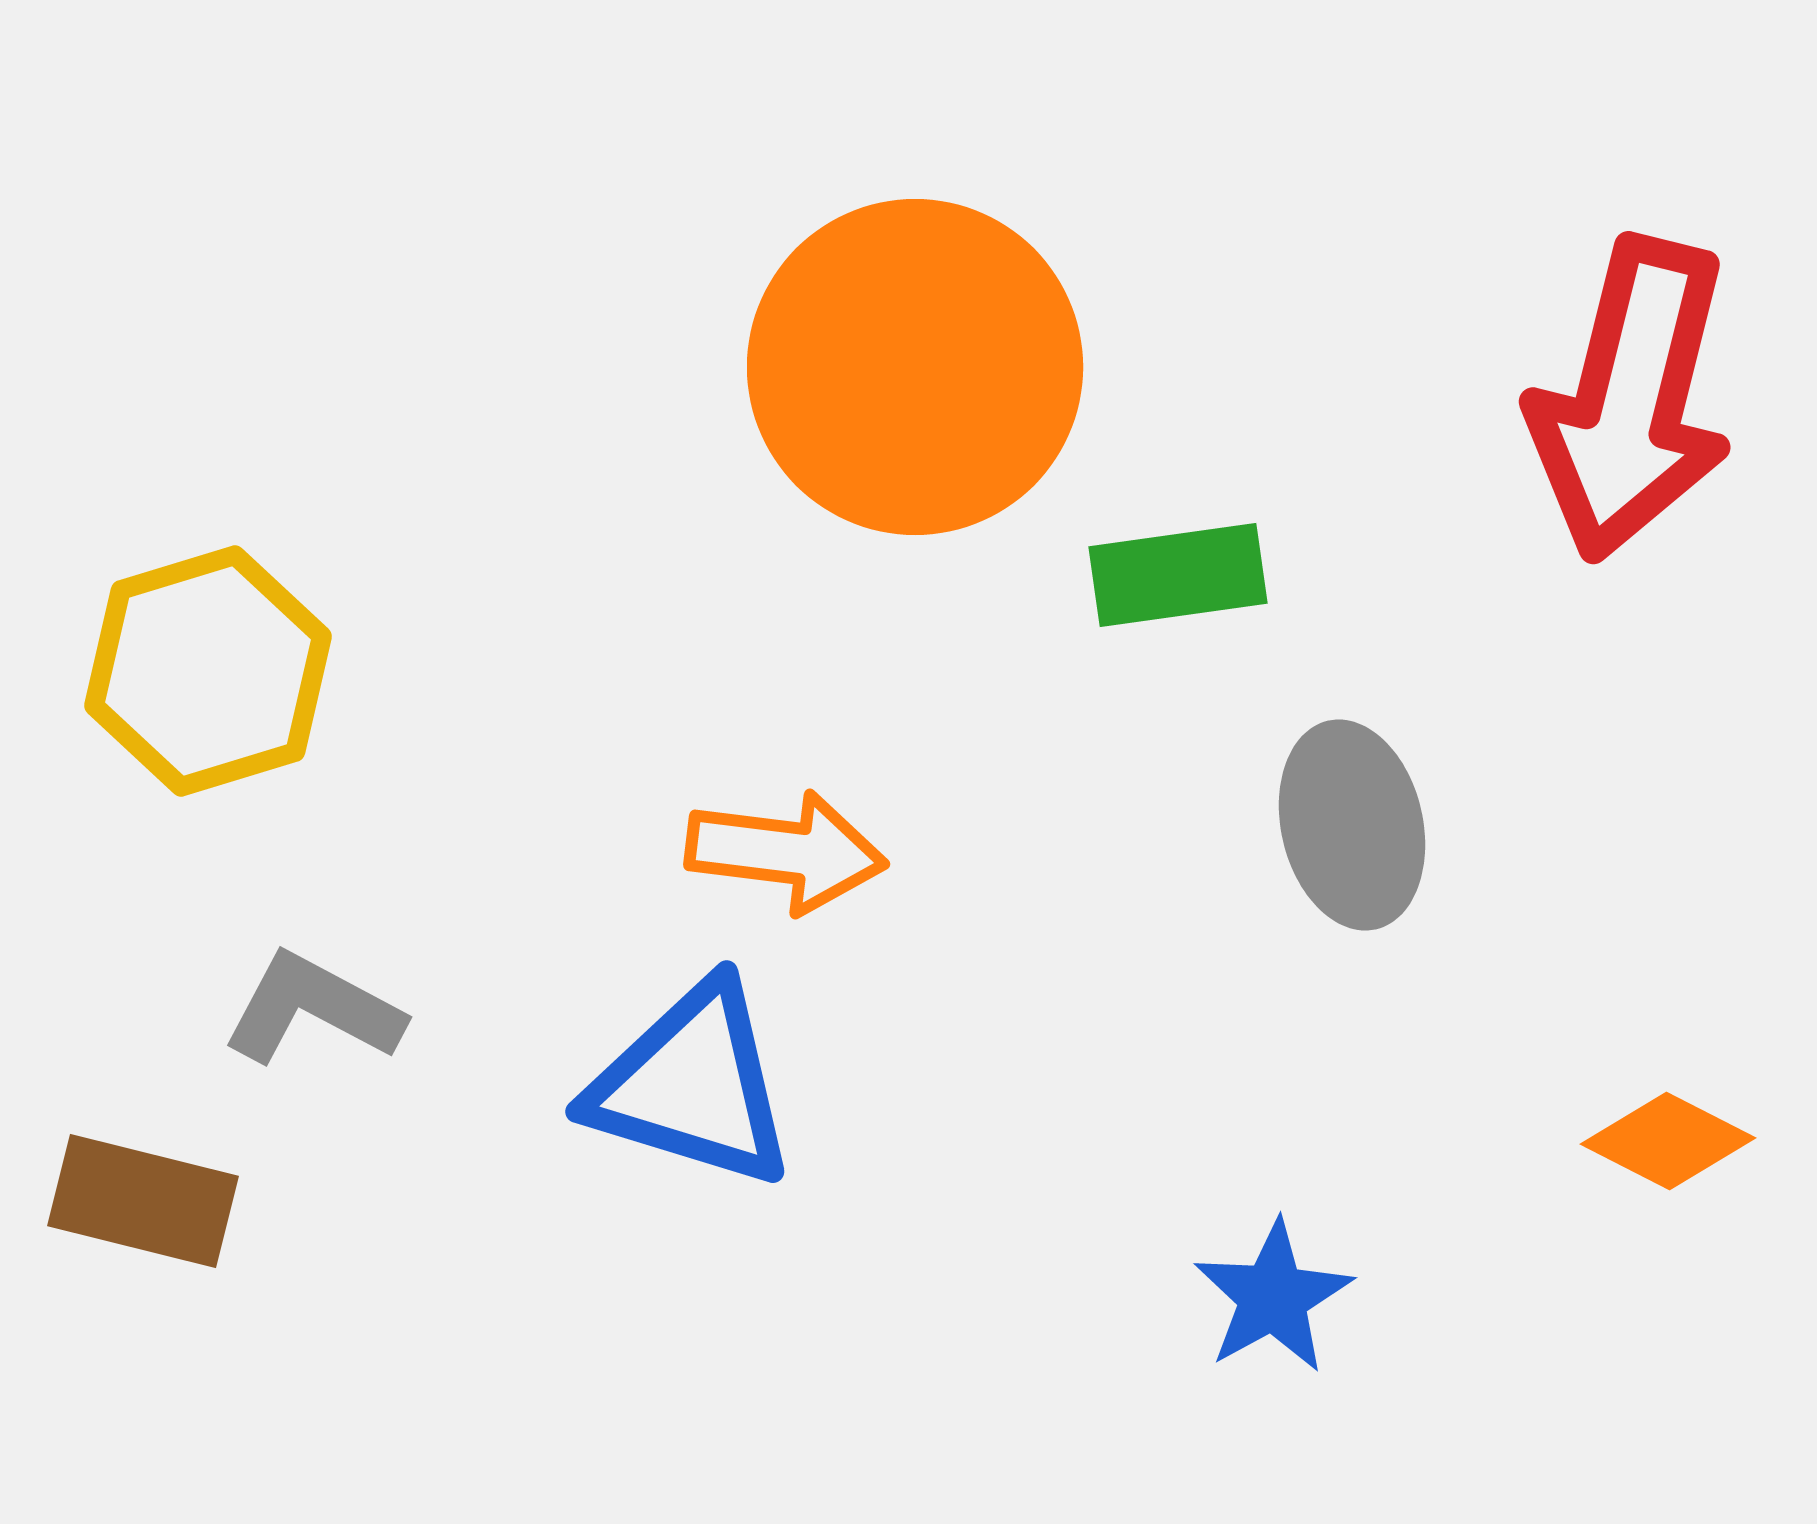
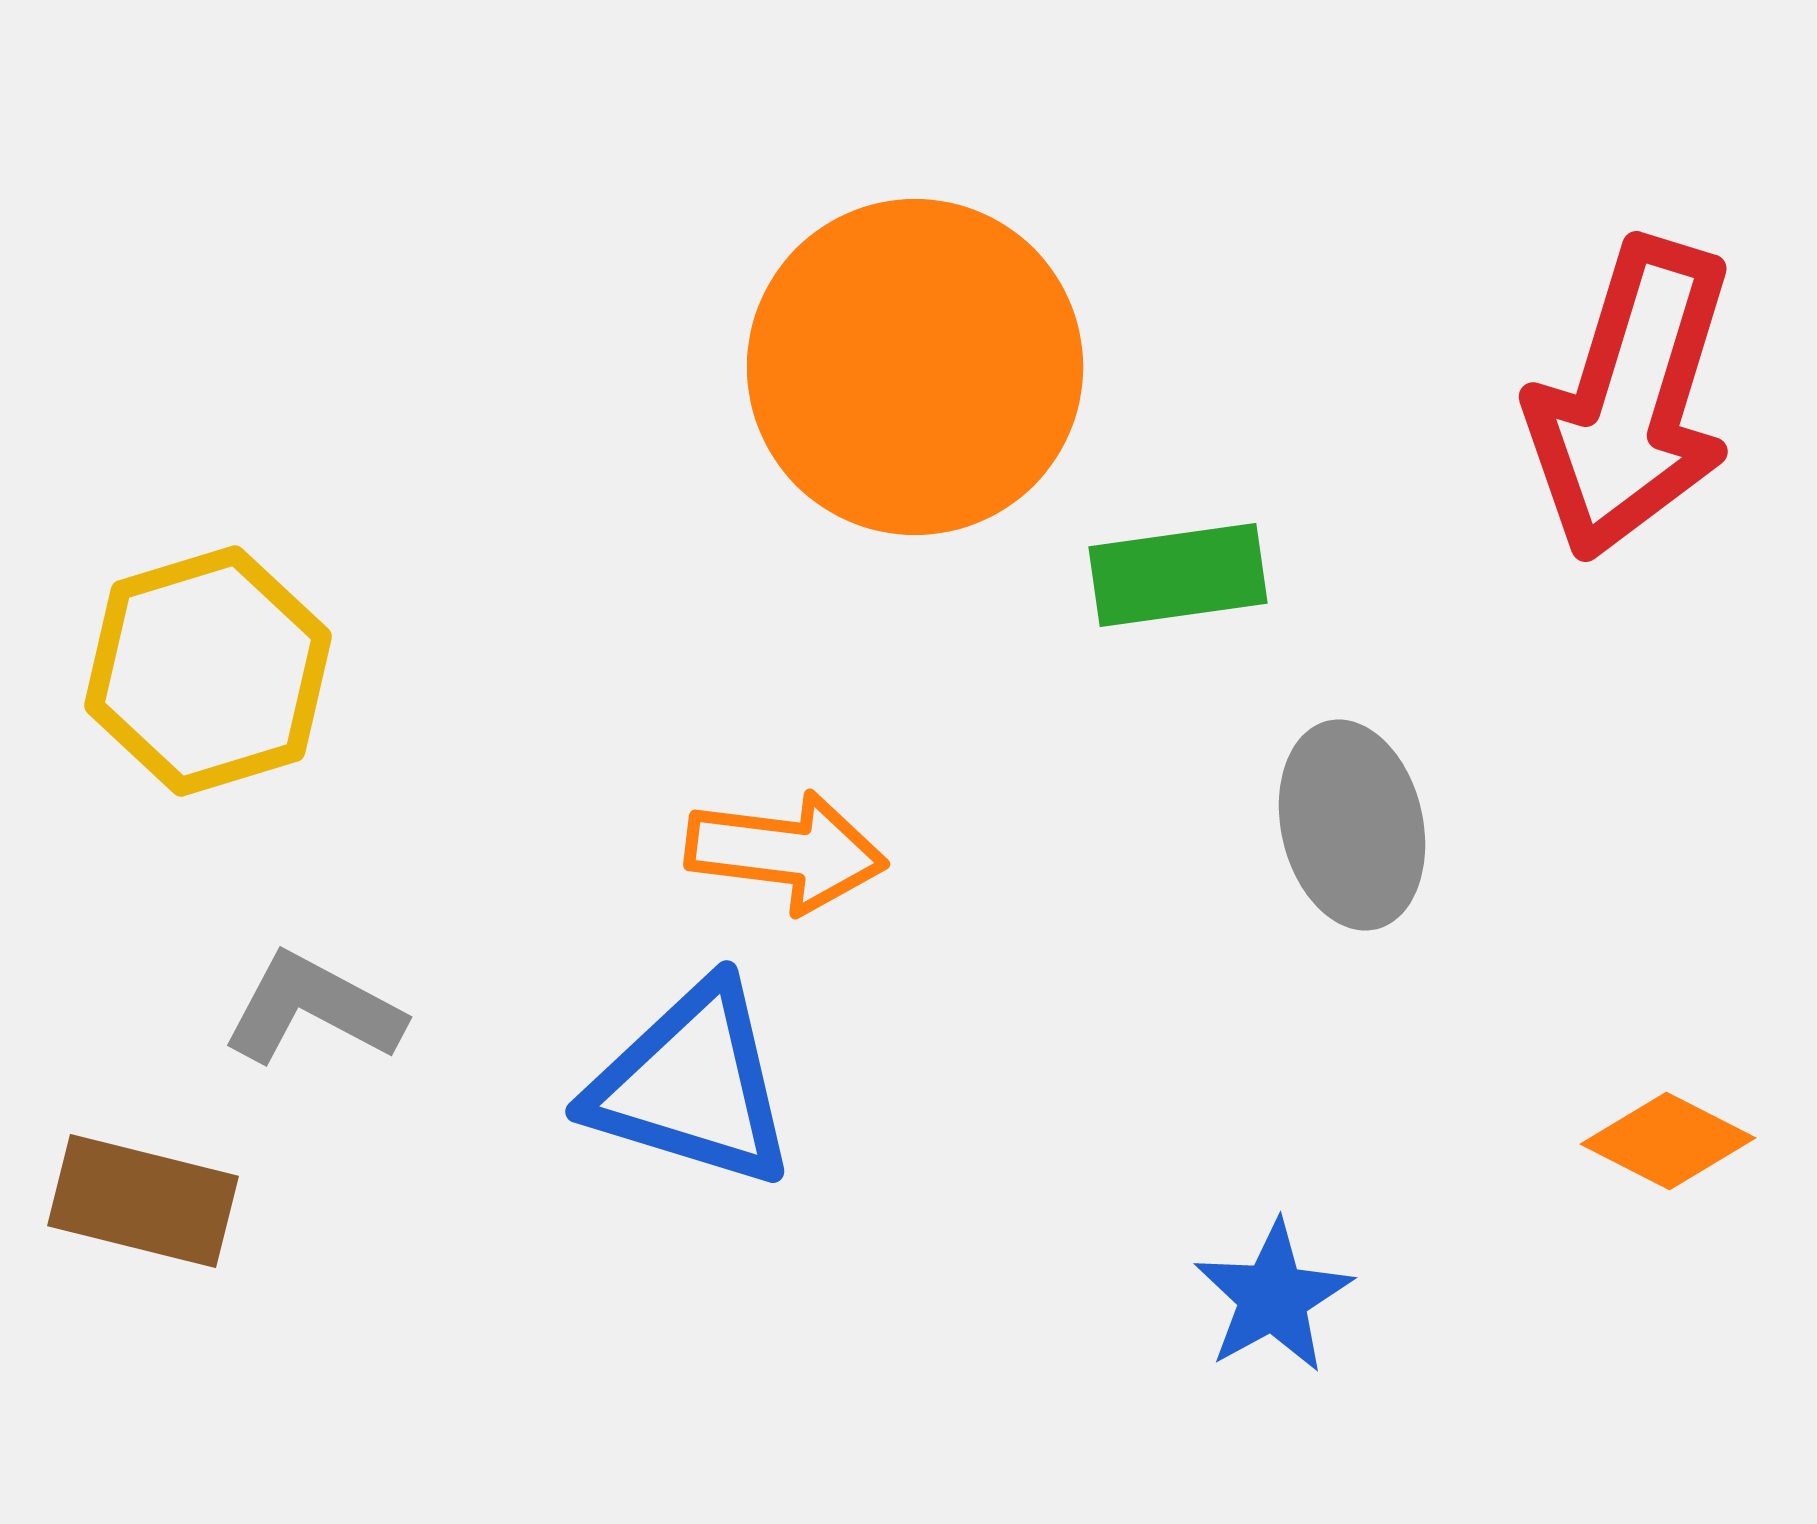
red arrow: rotated 3 degrees clockwise
